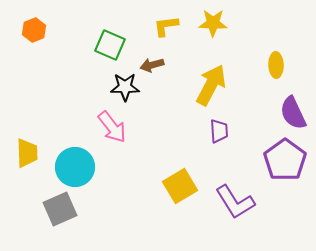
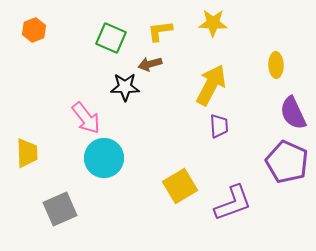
yellow L-shape: moved 6 px left, 5 px down
green square: moved 1 px right, 7 px up
brown arrow: moved 2 px left, 1 px up
pink arrow: moved 26 px left, 9 px up
purple trapezoid: moved 5 px up
purple pentagon: moved 2 px right, 2 px down; rotated 12 degrees counterclockwise
cyan circle: moved 29 px right, 9 px up
purple L-shape: moved 2 px left, 1 px down; rotated 78 degrees counterclockwise
